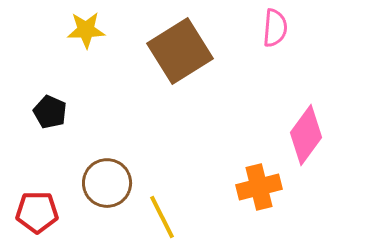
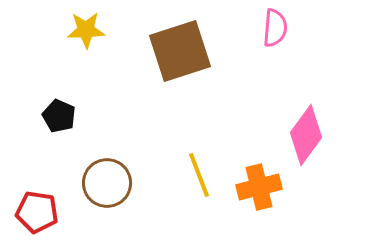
brown square: rotated 14 degrees clockwise
black pentagon: moved 9 px right, 4 px down
red pentagon: rotated 9 degrees clockwise
yellow line: moved 37 px right, 42 px up; rotated 6 degrees clockwise
